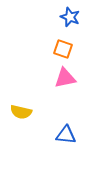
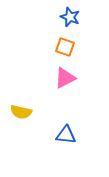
orange square: moved 2 px right, 2 px up
pink triangle: rotated 15 degrees counterclockwise
